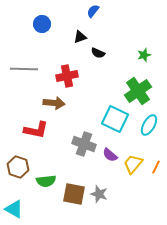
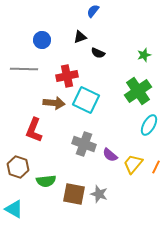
blue circle: moved 16 px down
cyan square: moved 29 px left, 19 px up
red L-shape: moved 2 px left; rotated 100 degrees clockwise
